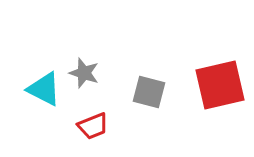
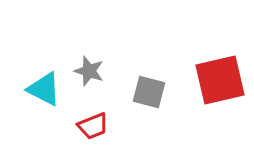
gray star: moved 5 px right, 2 px up
red square: moved 5 px up
